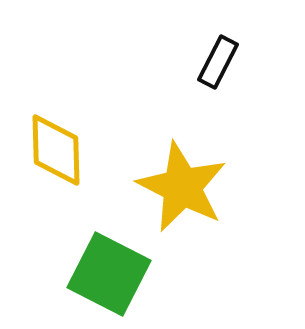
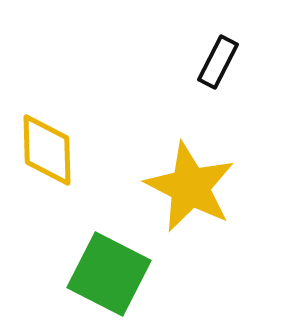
yellow diamond: moved 9 px left
yellow star: moved 8 px right
